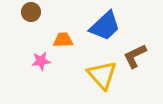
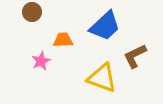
brown circle: moved 1 px right
pink star: rotated 18 degrees counterclockwise
yellow triangle: moved 3 px down; rotated 28 degrees counterclockwise
